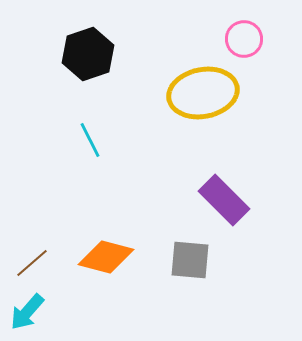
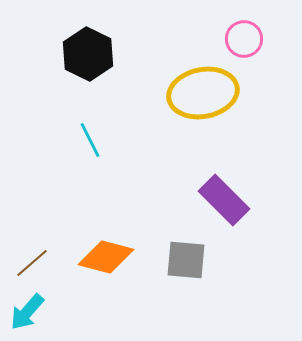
black hexagon: rotated 15 degrees counterclockwise
gray square: moved 4 px left
